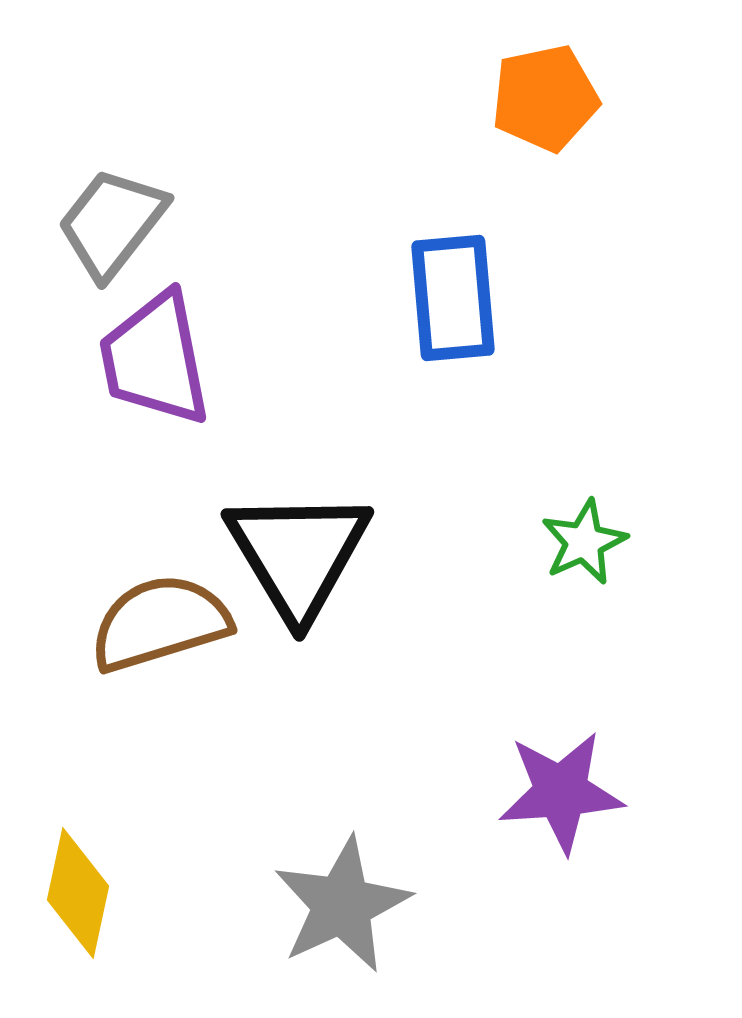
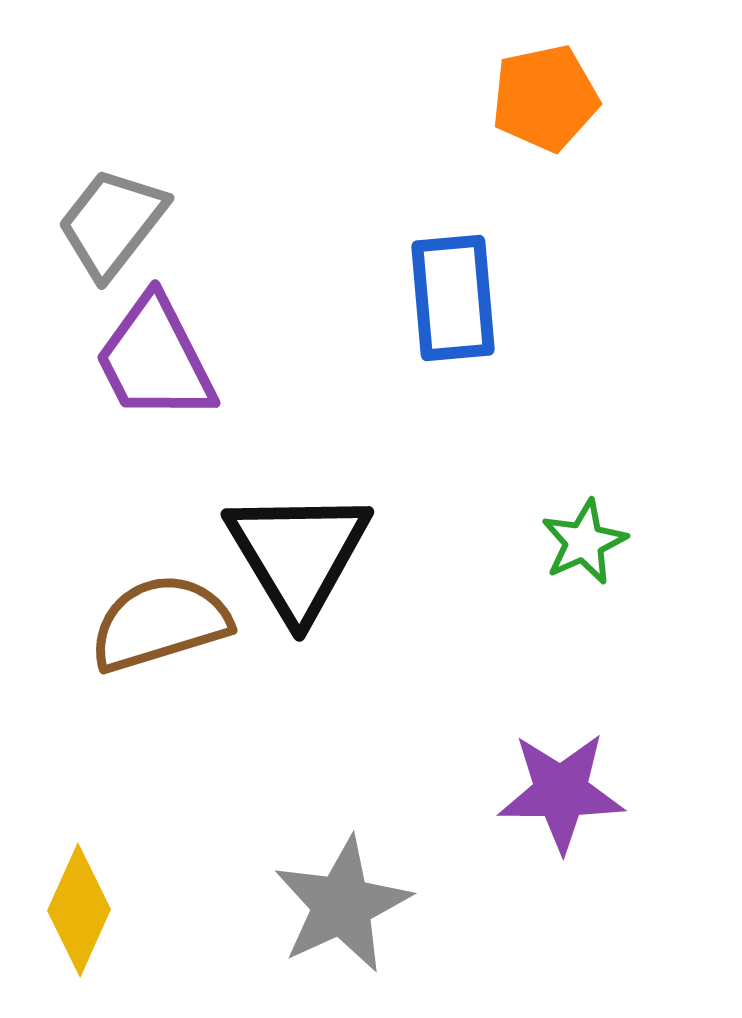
purple trapezoid: rotated 16 degrees counterclockwise
purple star: rotated 4 degrees clockwise
yellow diamond: moved 1 px right, 17 px down; rotated 12 degrees clockwise
